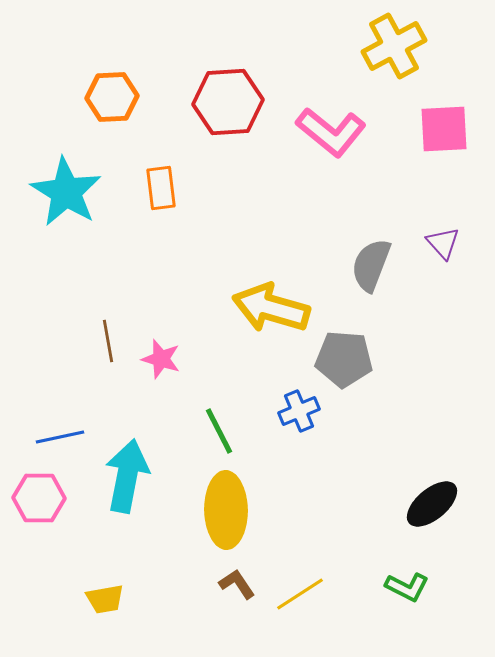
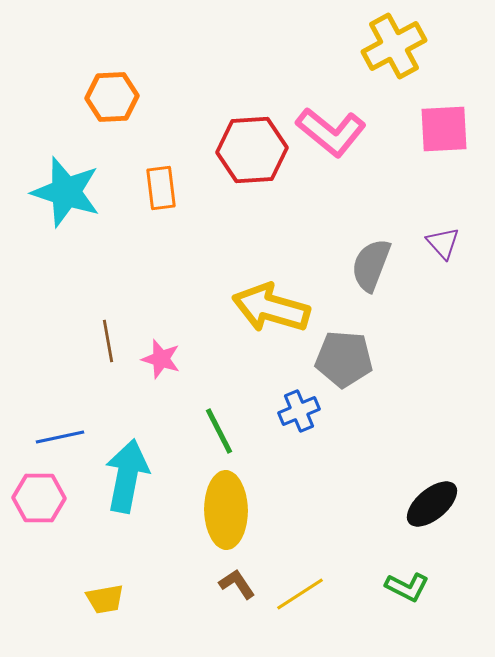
red hexagon: moved 24 px right, 48 px down
cyan star: rotated 14 degrees counterclockwise
